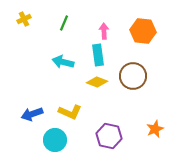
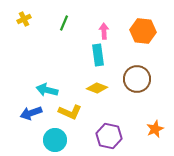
cyan arrow: moved 16 px left, 28 px down
brown circle: moved 4 px right, 3 px down
yellow diamond: moved 6 px down
blue arrow: moved 1 px left, 1 px up
